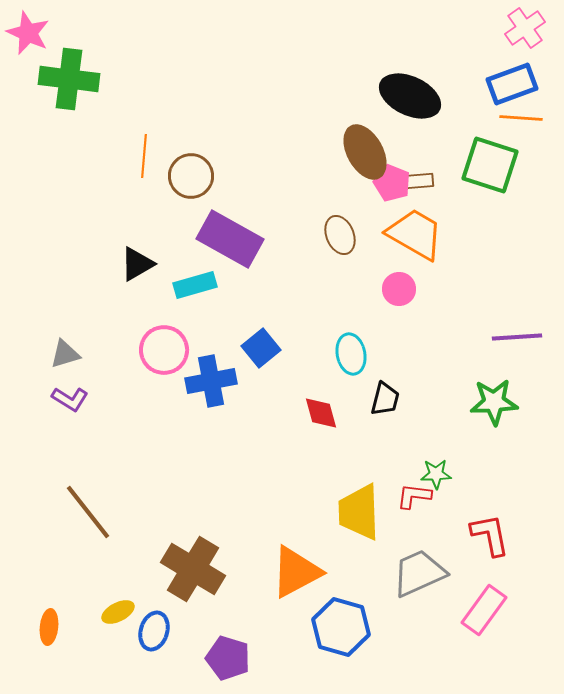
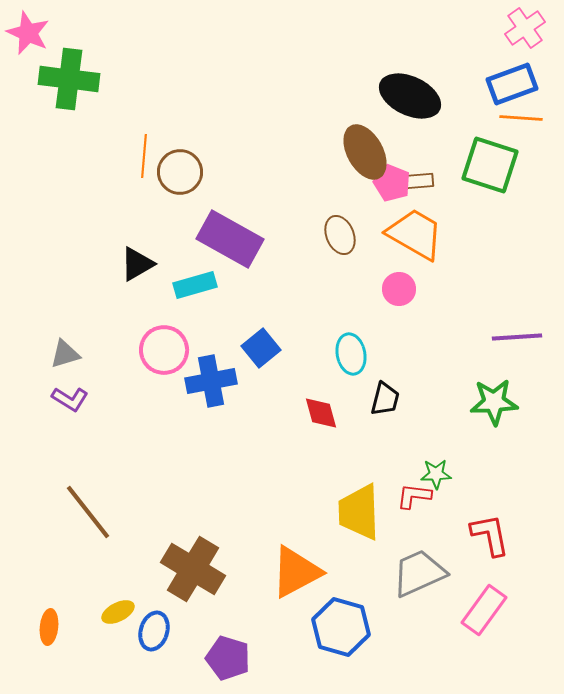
brown circle at (191, 176): moved 11 px left, 4 px up
